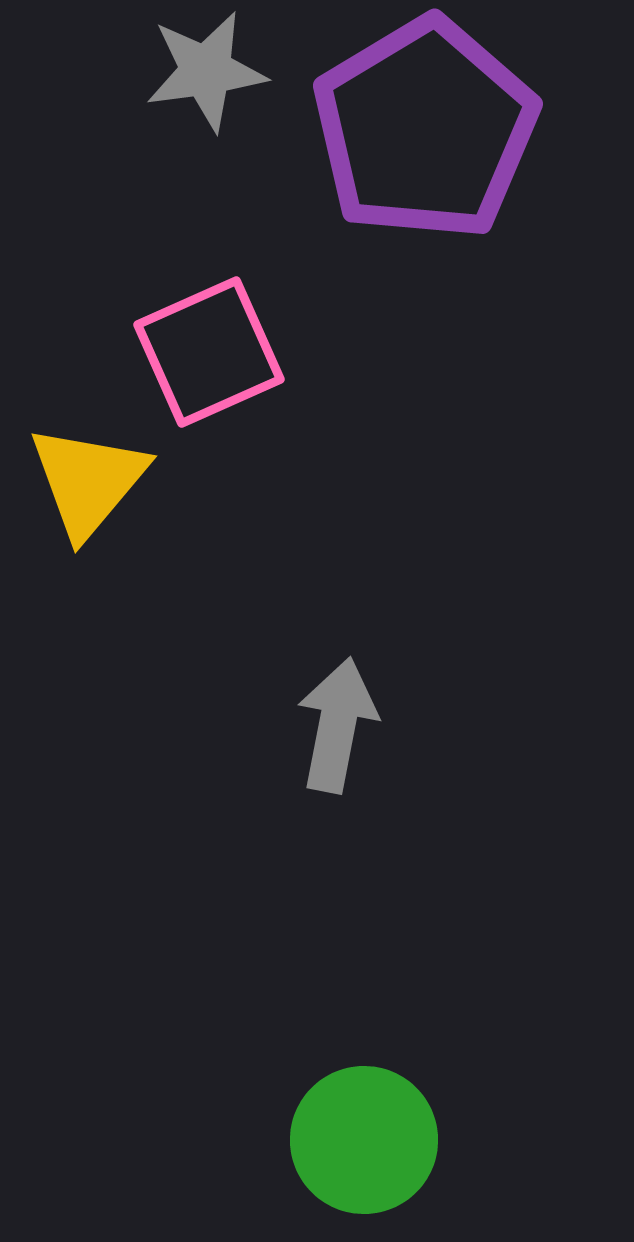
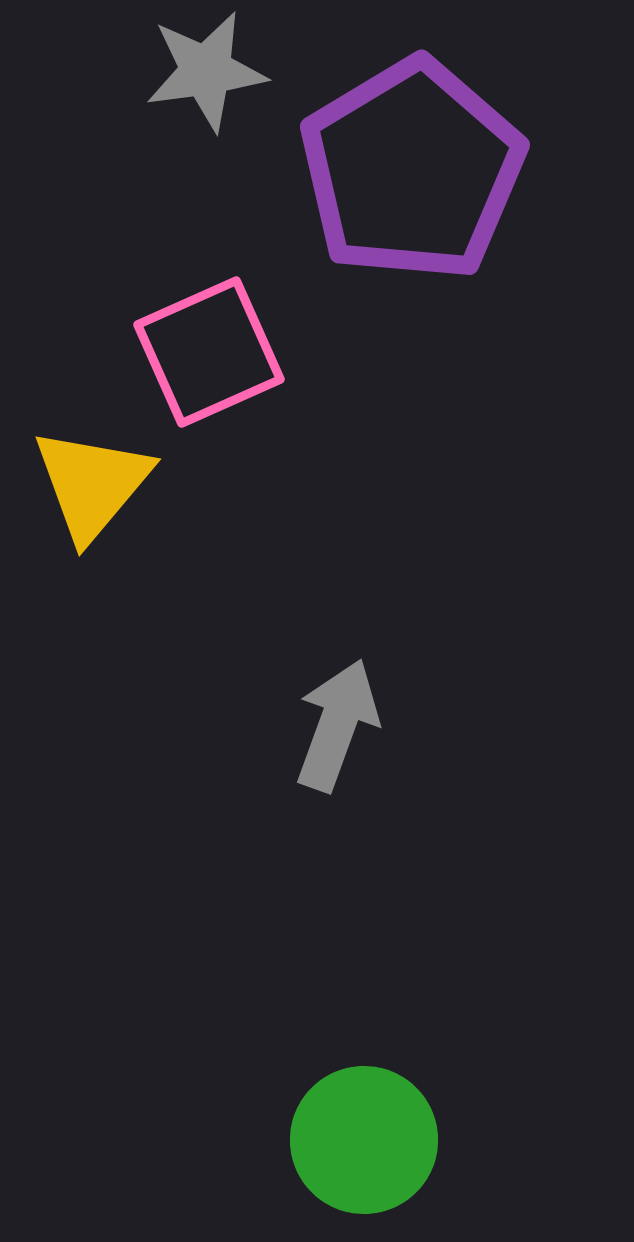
purple pentagon: moved 13 px left, 41 px down
yellow triangle: moved 4 px right, 3 px down
gray arrow: rotated 9 degrees clockwise
